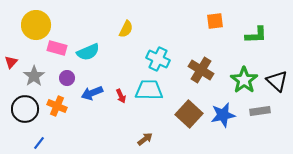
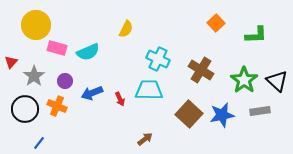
orange square: moved 1 px right, 2 px down; rotated 36 degrees counterclockwise
purple circle: moved 2 px left, 3 px down
red arrow: moved 1 px left, 3 px down
blue star: moved 1 px left
